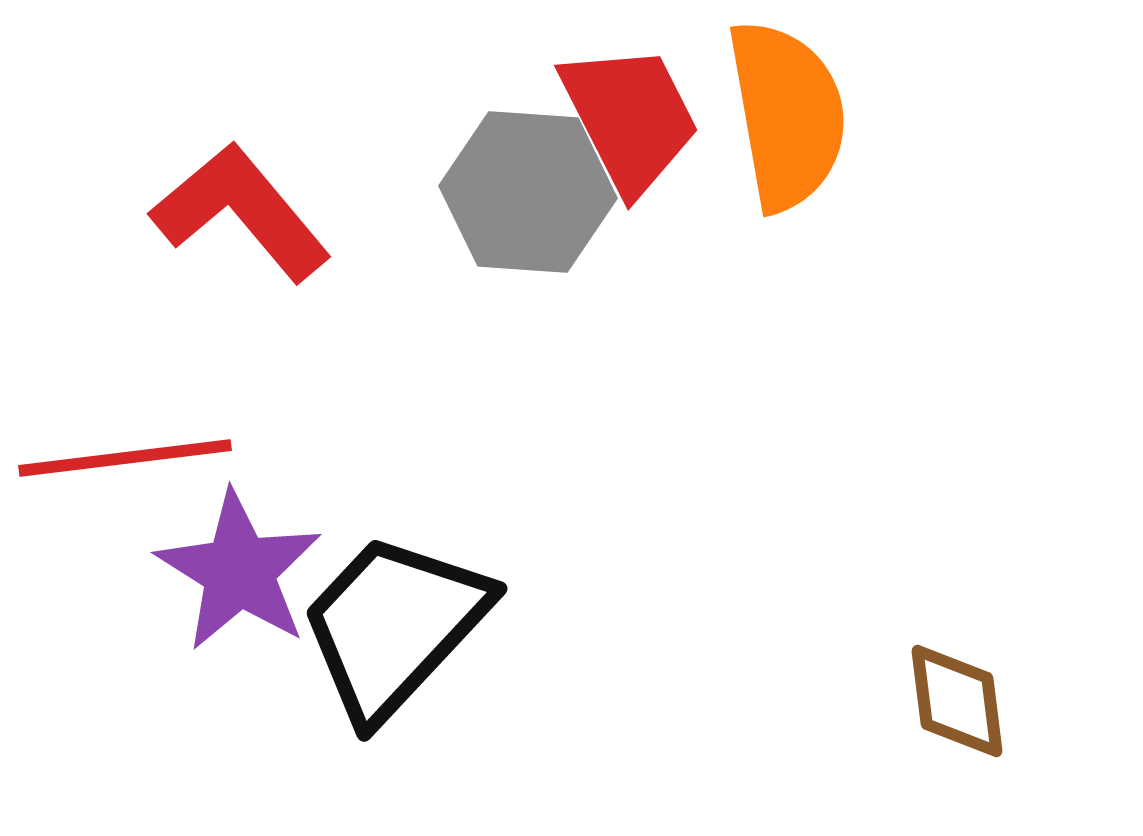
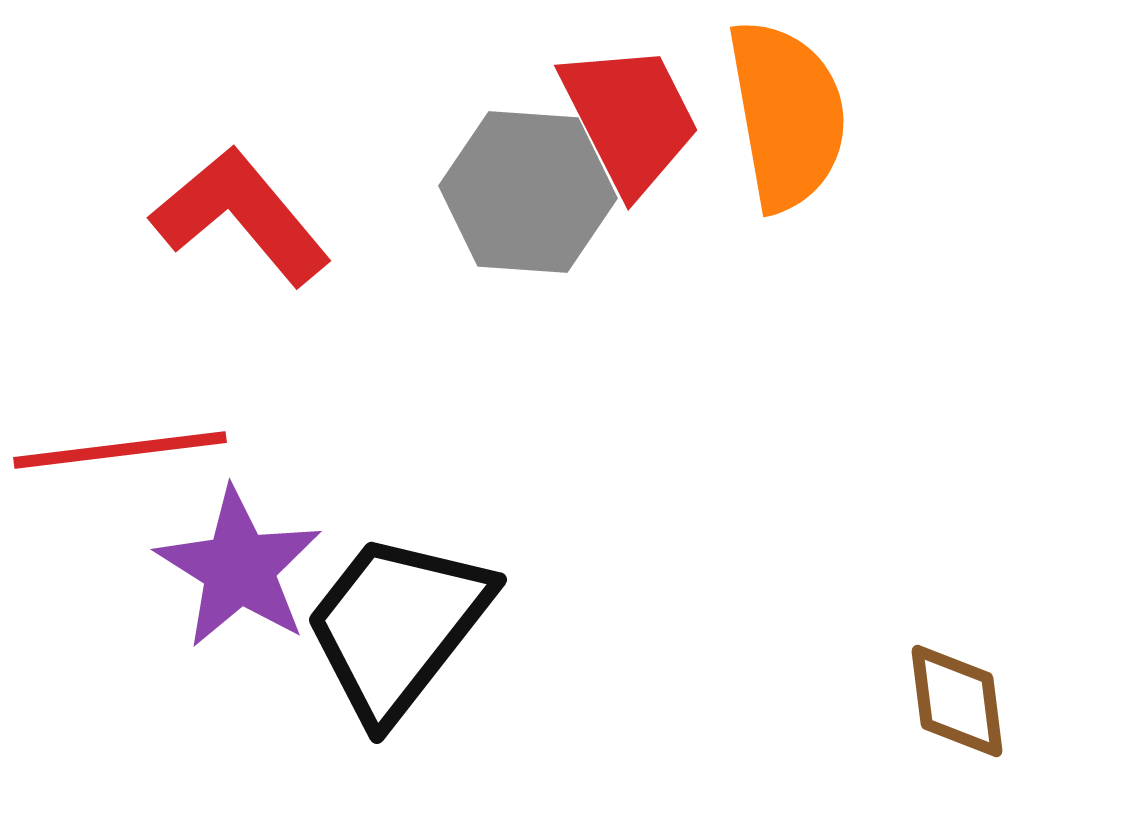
red L-shape: moved 4 px down
red line: moved 5 px left, 8 px up
purple star: moved 3 px up
black trapezoid: moved 3 px right; rotated 5 degrees counterclockwise
